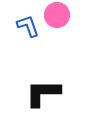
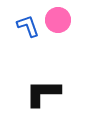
pink circle: moved 1 px right, 5 px down
